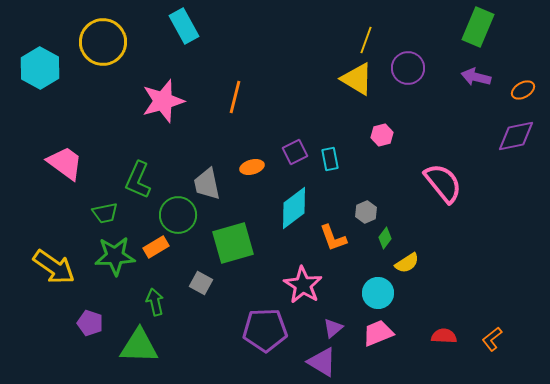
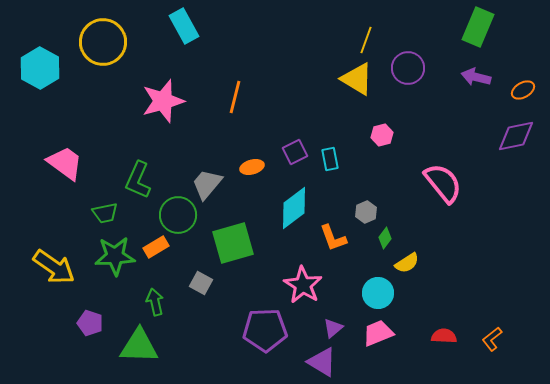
gray trapezoid at (207, 184): rotated 52 degrees clockwise
